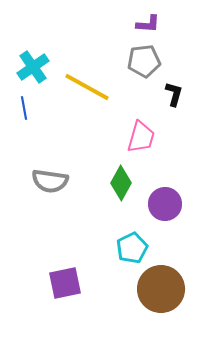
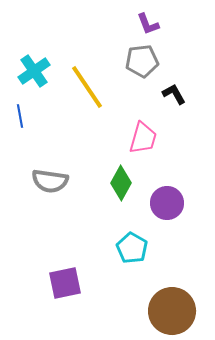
purple L-shape: rotated 65 degrees clockwise
gray pentagon: moved 2 px left
cyan cross: moved 1 px right, 4 px down
yellow line: rotated 27 degrees clockwise
black L-shape: rotated 45 degrees counterclockwise
blue line: moved 4 px left, 8 px down
pink trapezoid: moved 2 px right, 1 px down
purple circle: moved 2 px right, 1 px up
cyan pentagon: rotated 16 degrees counterclockwise
brown circle: moved 11 px right, 22 px down
